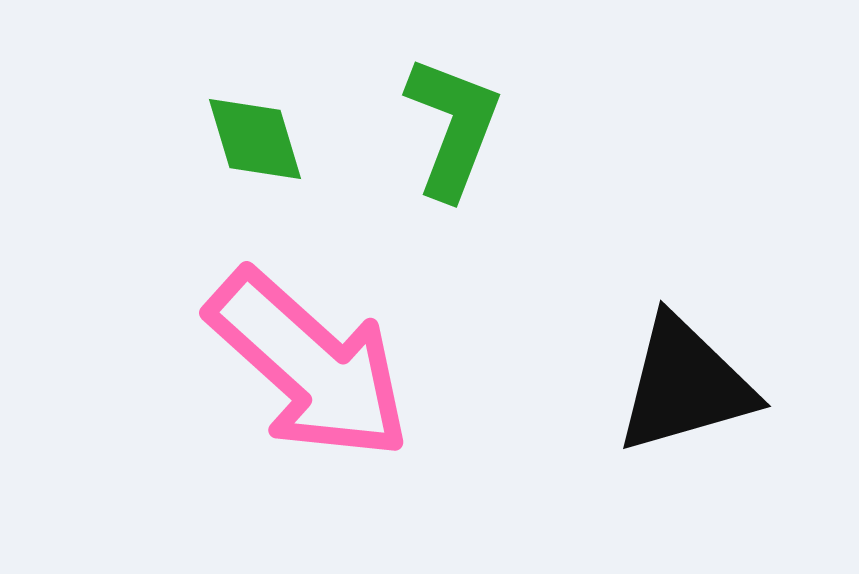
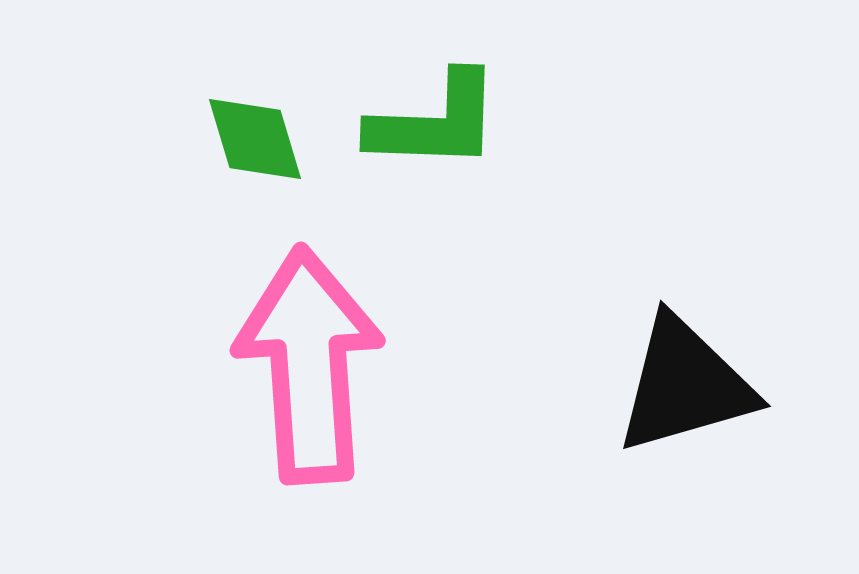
green L-shape: moved 18 px left, 5 px up; rotated 71 degrees clockwise
pink arrow: rotated 136 degrees counterclockwise
